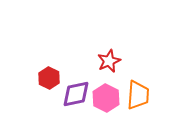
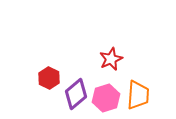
red star: moved 2 px right, 2 px up
purple diamond: rotated 28 degrees counterclockwise
pink hexagon: rotated 16 degrees clockwise
